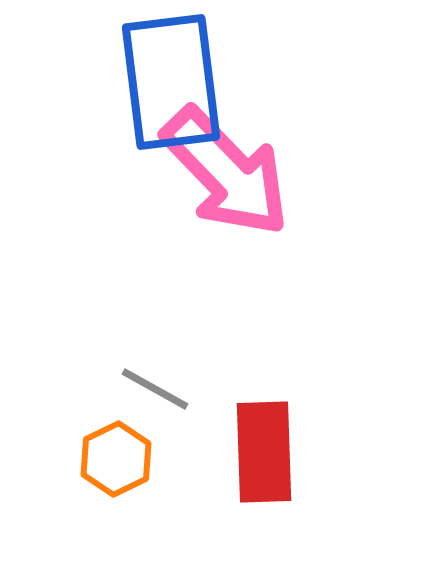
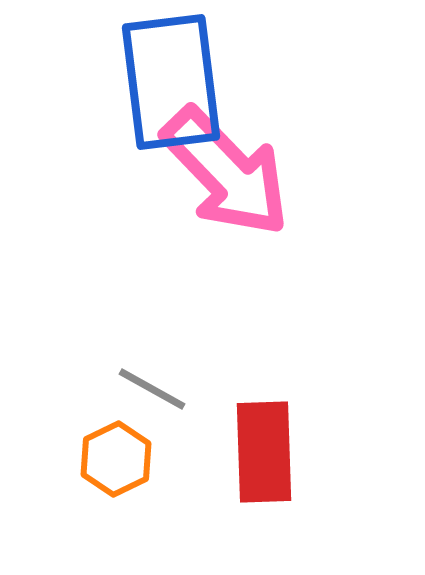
gray line: moved 3 px left
